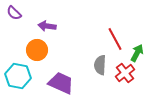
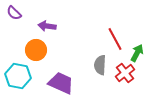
orange circle: moved 1 px left
